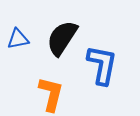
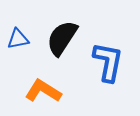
blue L-shape: moved 6 px right, 3 px up
orange L-shape: moved 8 px left, 3 px up; rotated 72 degrees counterclockwise
